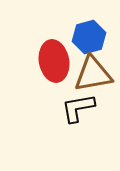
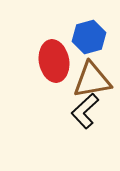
brown triangle: moved 1 px left, 6 px down
black L-shape: moved 7 px right, 3 px down; rotated 33 degrees counterclockwise
